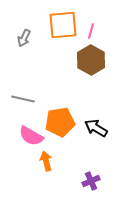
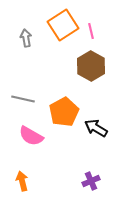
orange square: rotated 28 degrees counterclockwise
pink line: rotated 28 degrees counterclockwise
gray arrow: moved 2 px right; rotated 144 degrees clockwise
brown hexagon: moved 6 px down
orange pentagon: moved 4 px right, 10 px up; rotated 20 degrees counterclockwise
orange arrow: moved 24 px left, 20 px down
